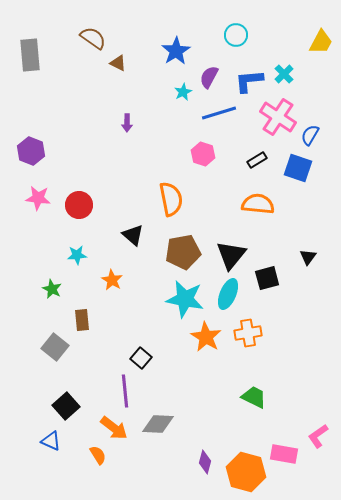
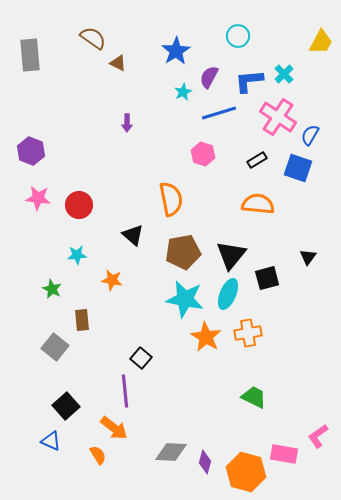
cyan circle at (236, 35): moved 2 px right, 1 px down
orange star at (112, 280): rotated 20 degrees counterclockwise
gray diamond at (158, 424): moved 13 px right, 28 px down
